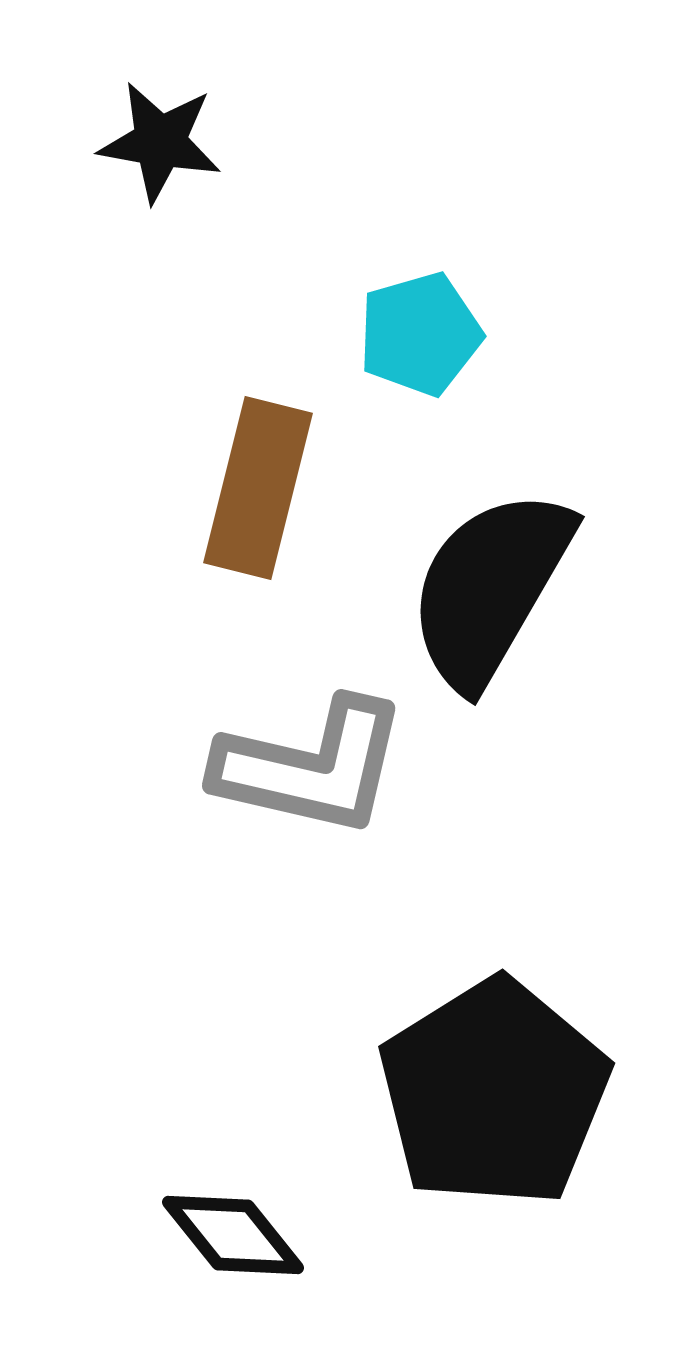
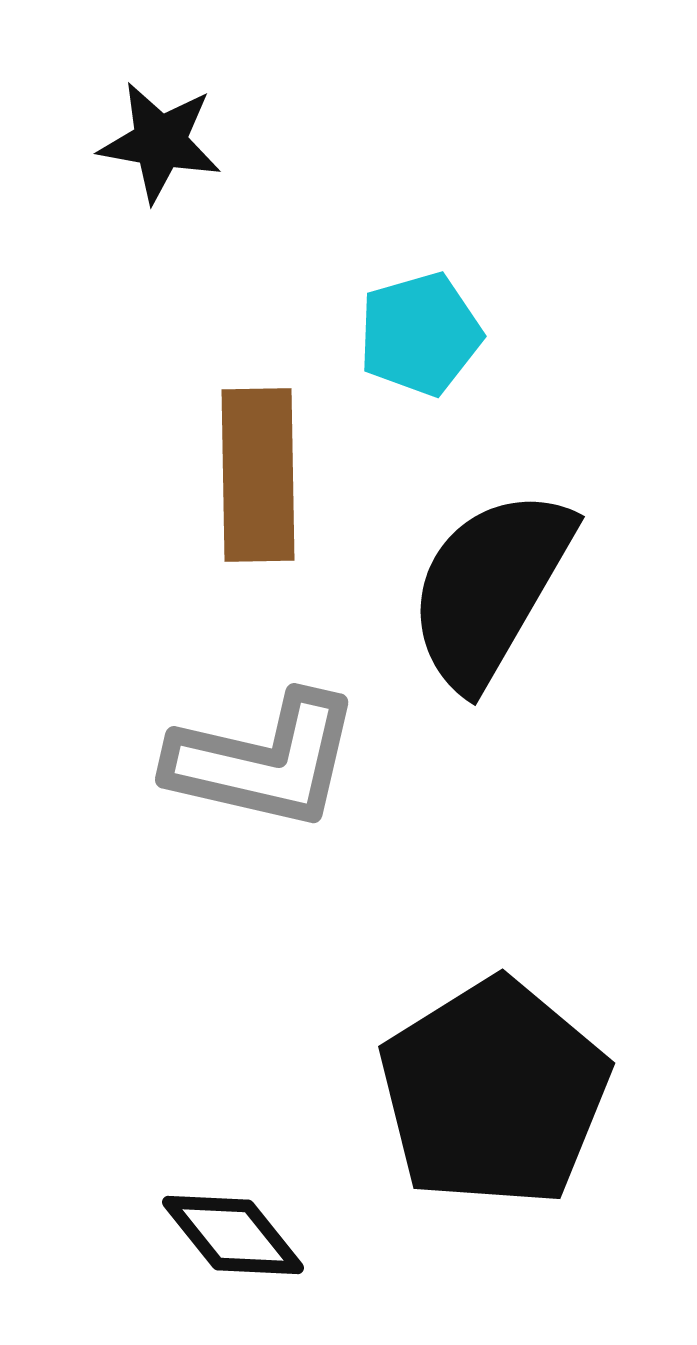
brown rectangle: moved 13 px up; rotated 15 degrees counterclockwise
gray L-shape: moved 47 px left, 6 px up
